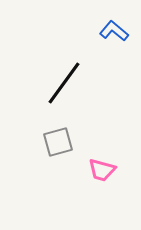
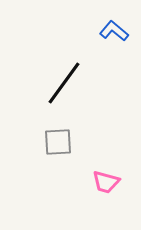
gray square: rotated 12 degrees clockwise
pink trapezoid: moved 4 px right, 12 px down
